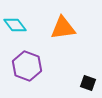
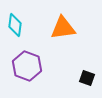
cyan diamond: rotated 45 degrees clockwise
black square: moved 1 px left, 5 px up
